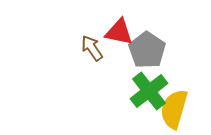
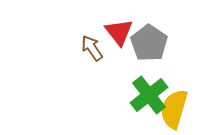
red triangle: rotated 40 degrees clockwise
gray pentagon: moved 2 px right, 7 px up
green cross: moved 4 px down
